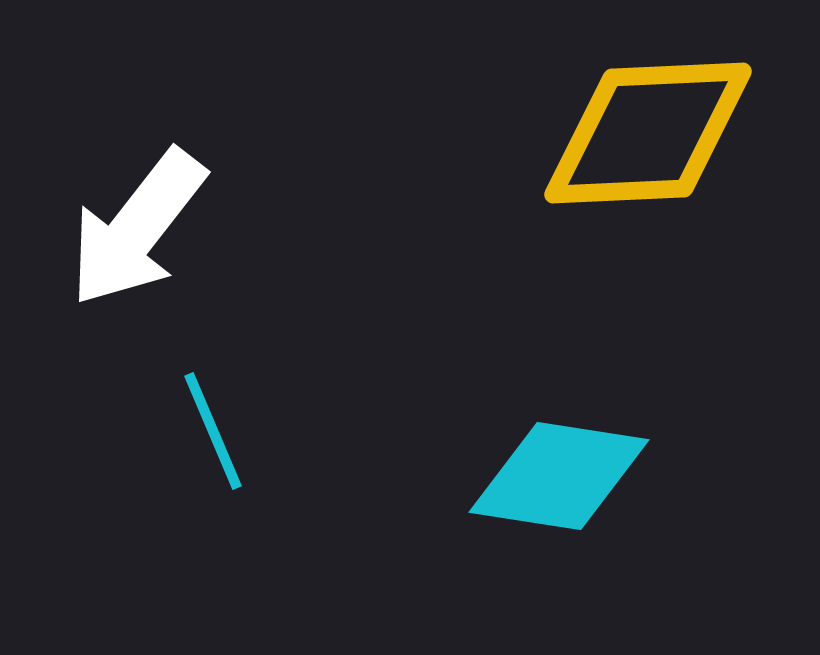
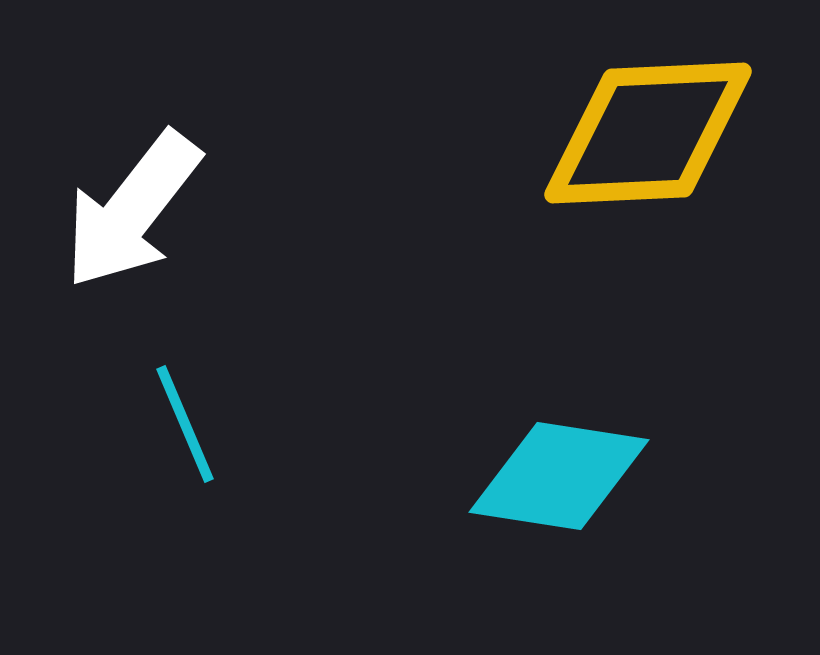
white arrow: moved 5 px left, 18 px up
cyan line: moved 28 px left, 7 px up
